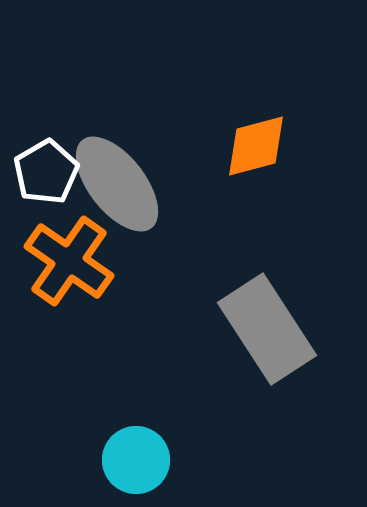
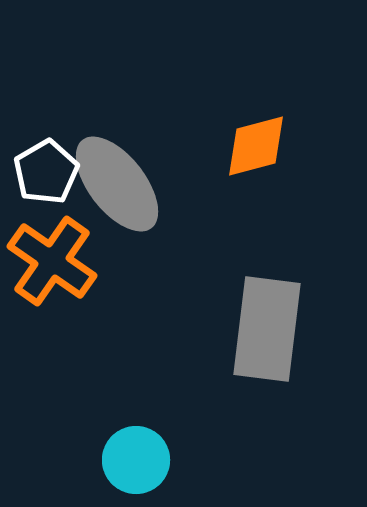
orange cross: moved 17 px left
gray rectangle: rotated 40 degrees clockwise
